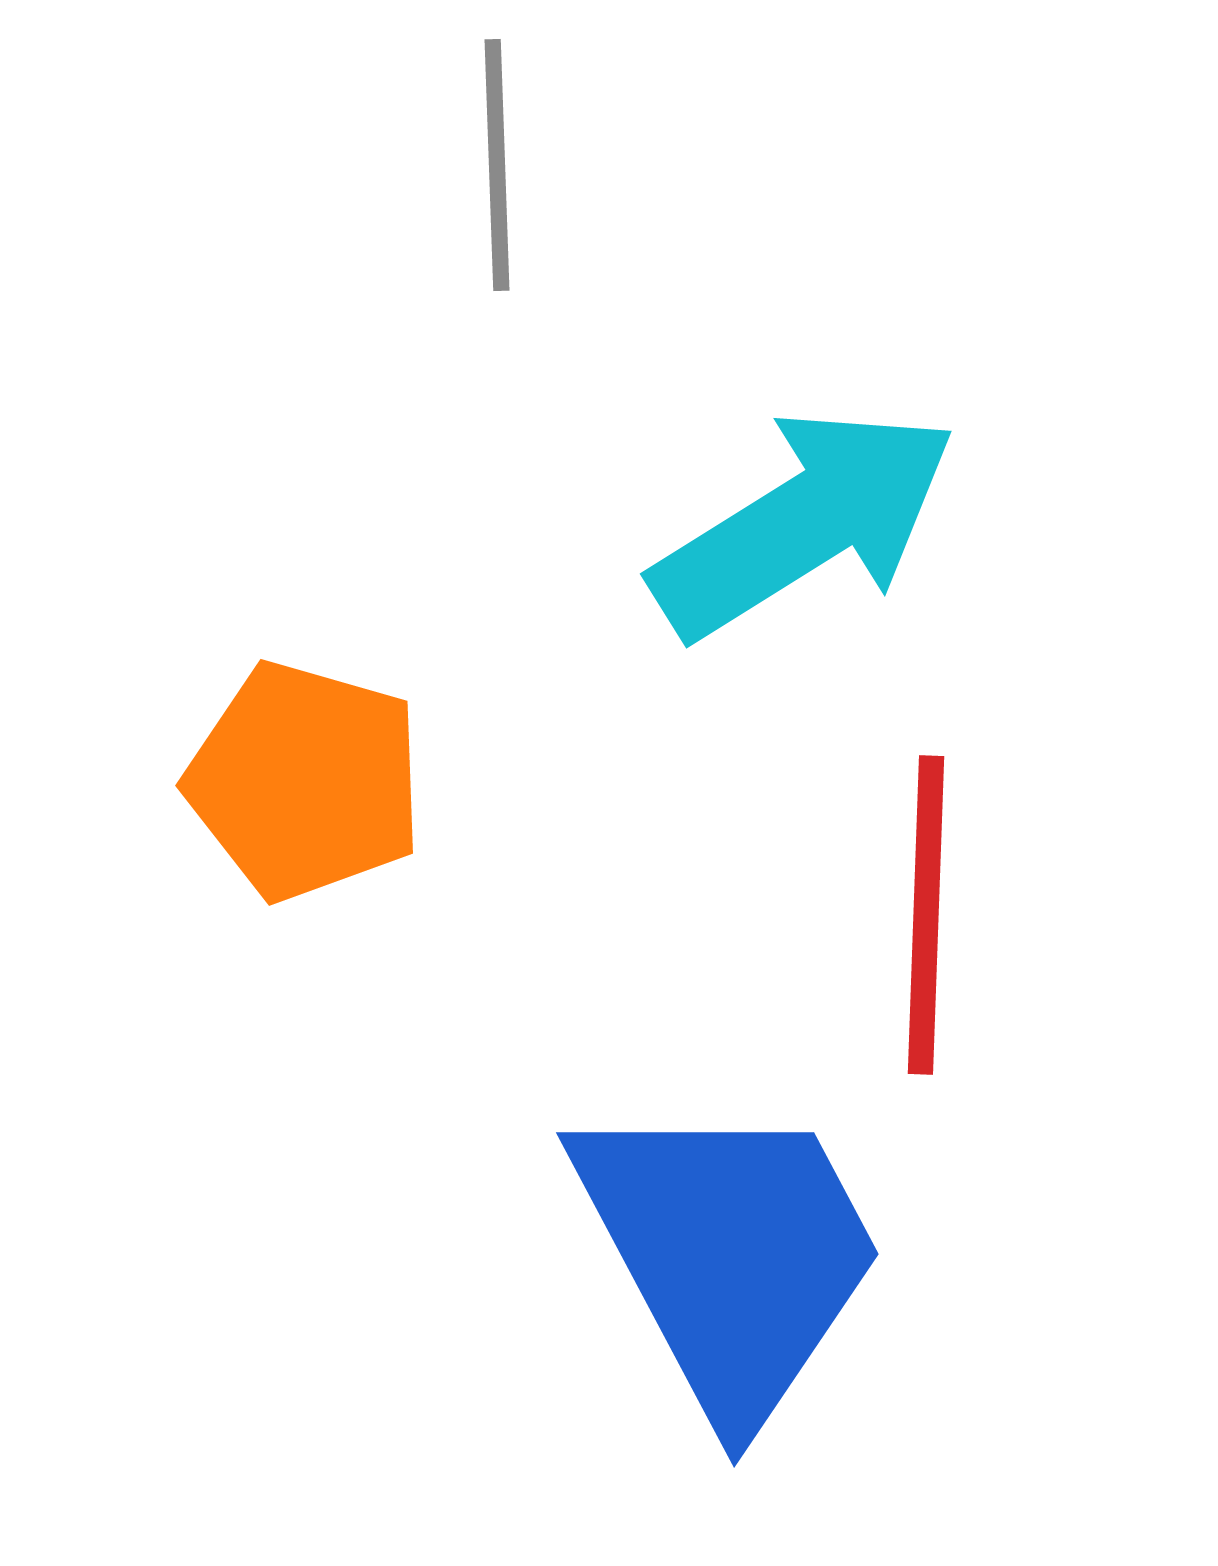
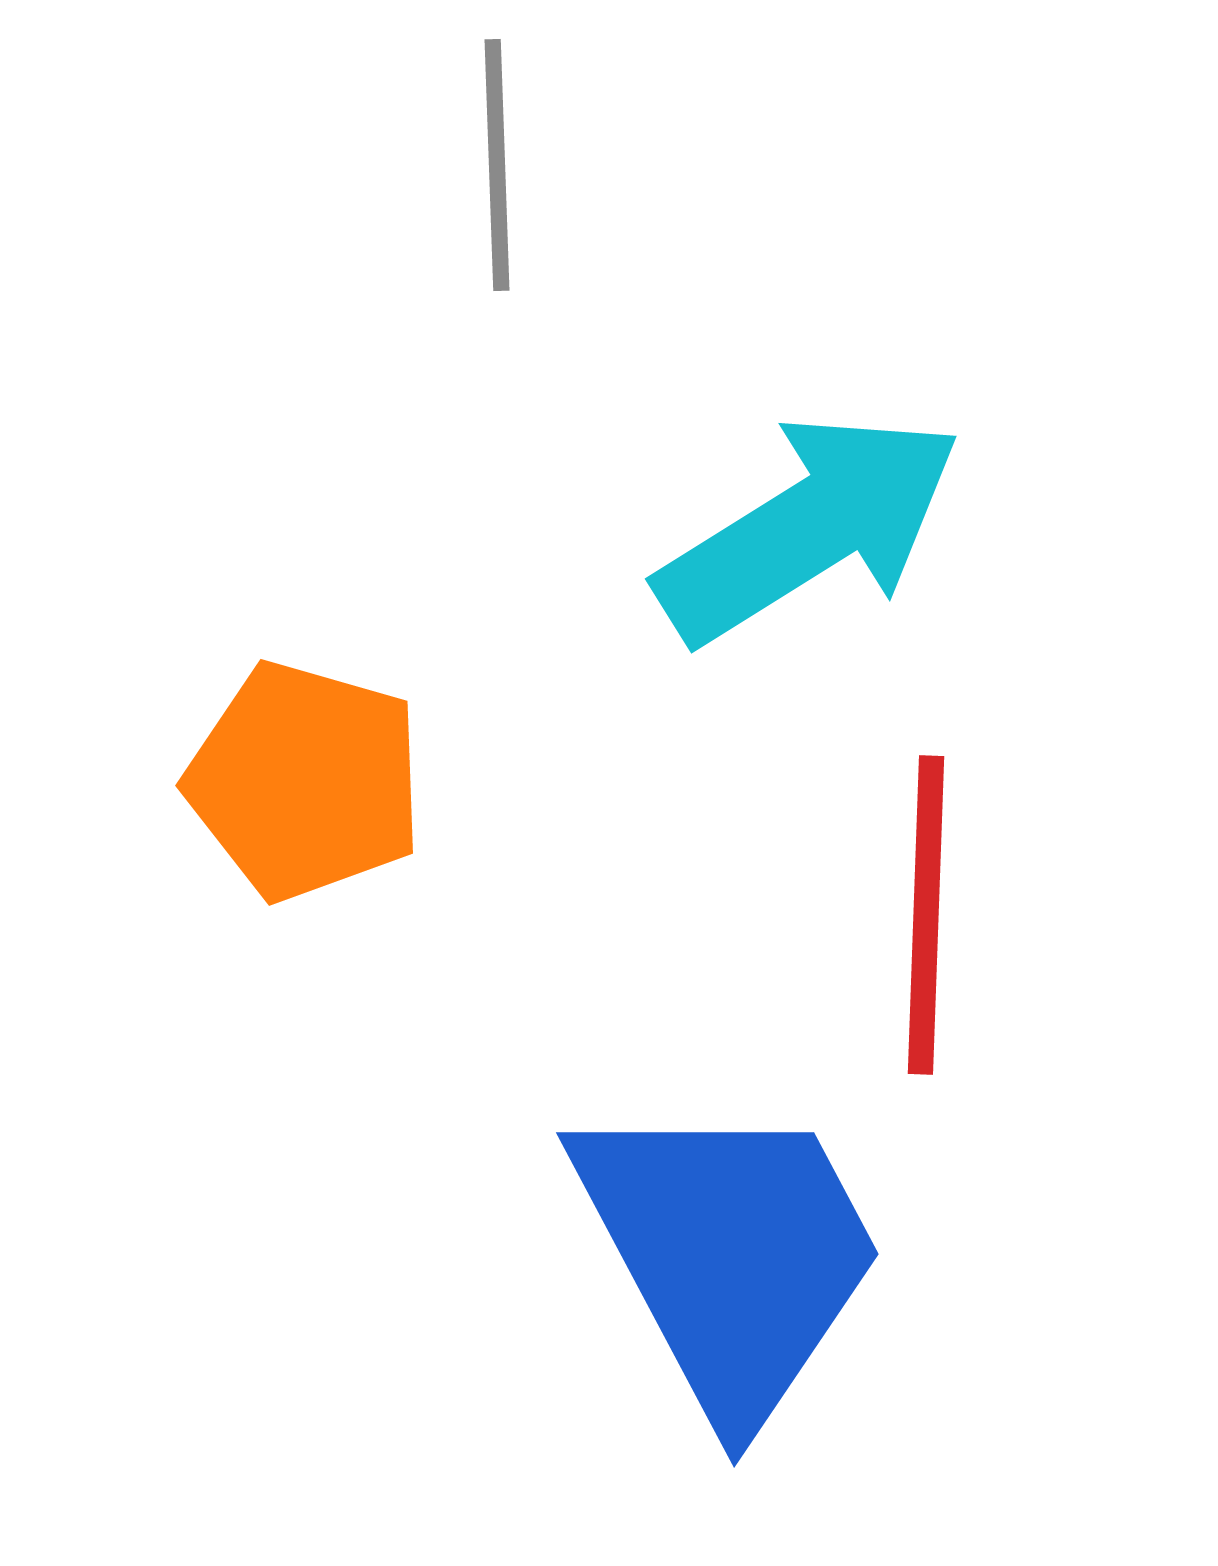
cyan arrow: moved 5 px right, 5 px down
